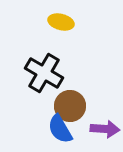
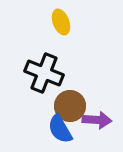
yellow ellipse: rotated 55 degrees clockwise
black cross: rotated 9 degrees counterclockwise
purple arrow: moved 8 px left, 9 px up
